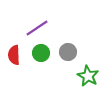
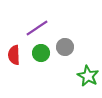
gray circle: moved 3 px left, 5 px up
